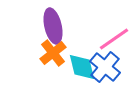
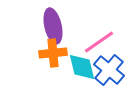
pink line: moved 15 px left, 3 px down
orange cross: rotated 32 degrees clockwise
blue cross: moved 4 px right, 3 px down
